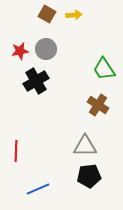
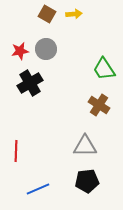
yellow arrow: moved 1 px up
black cross: moved 6 px left, 2 px down
brown cross: moved 1 px right
black pentagon: moved 2 px left, 5 px down
